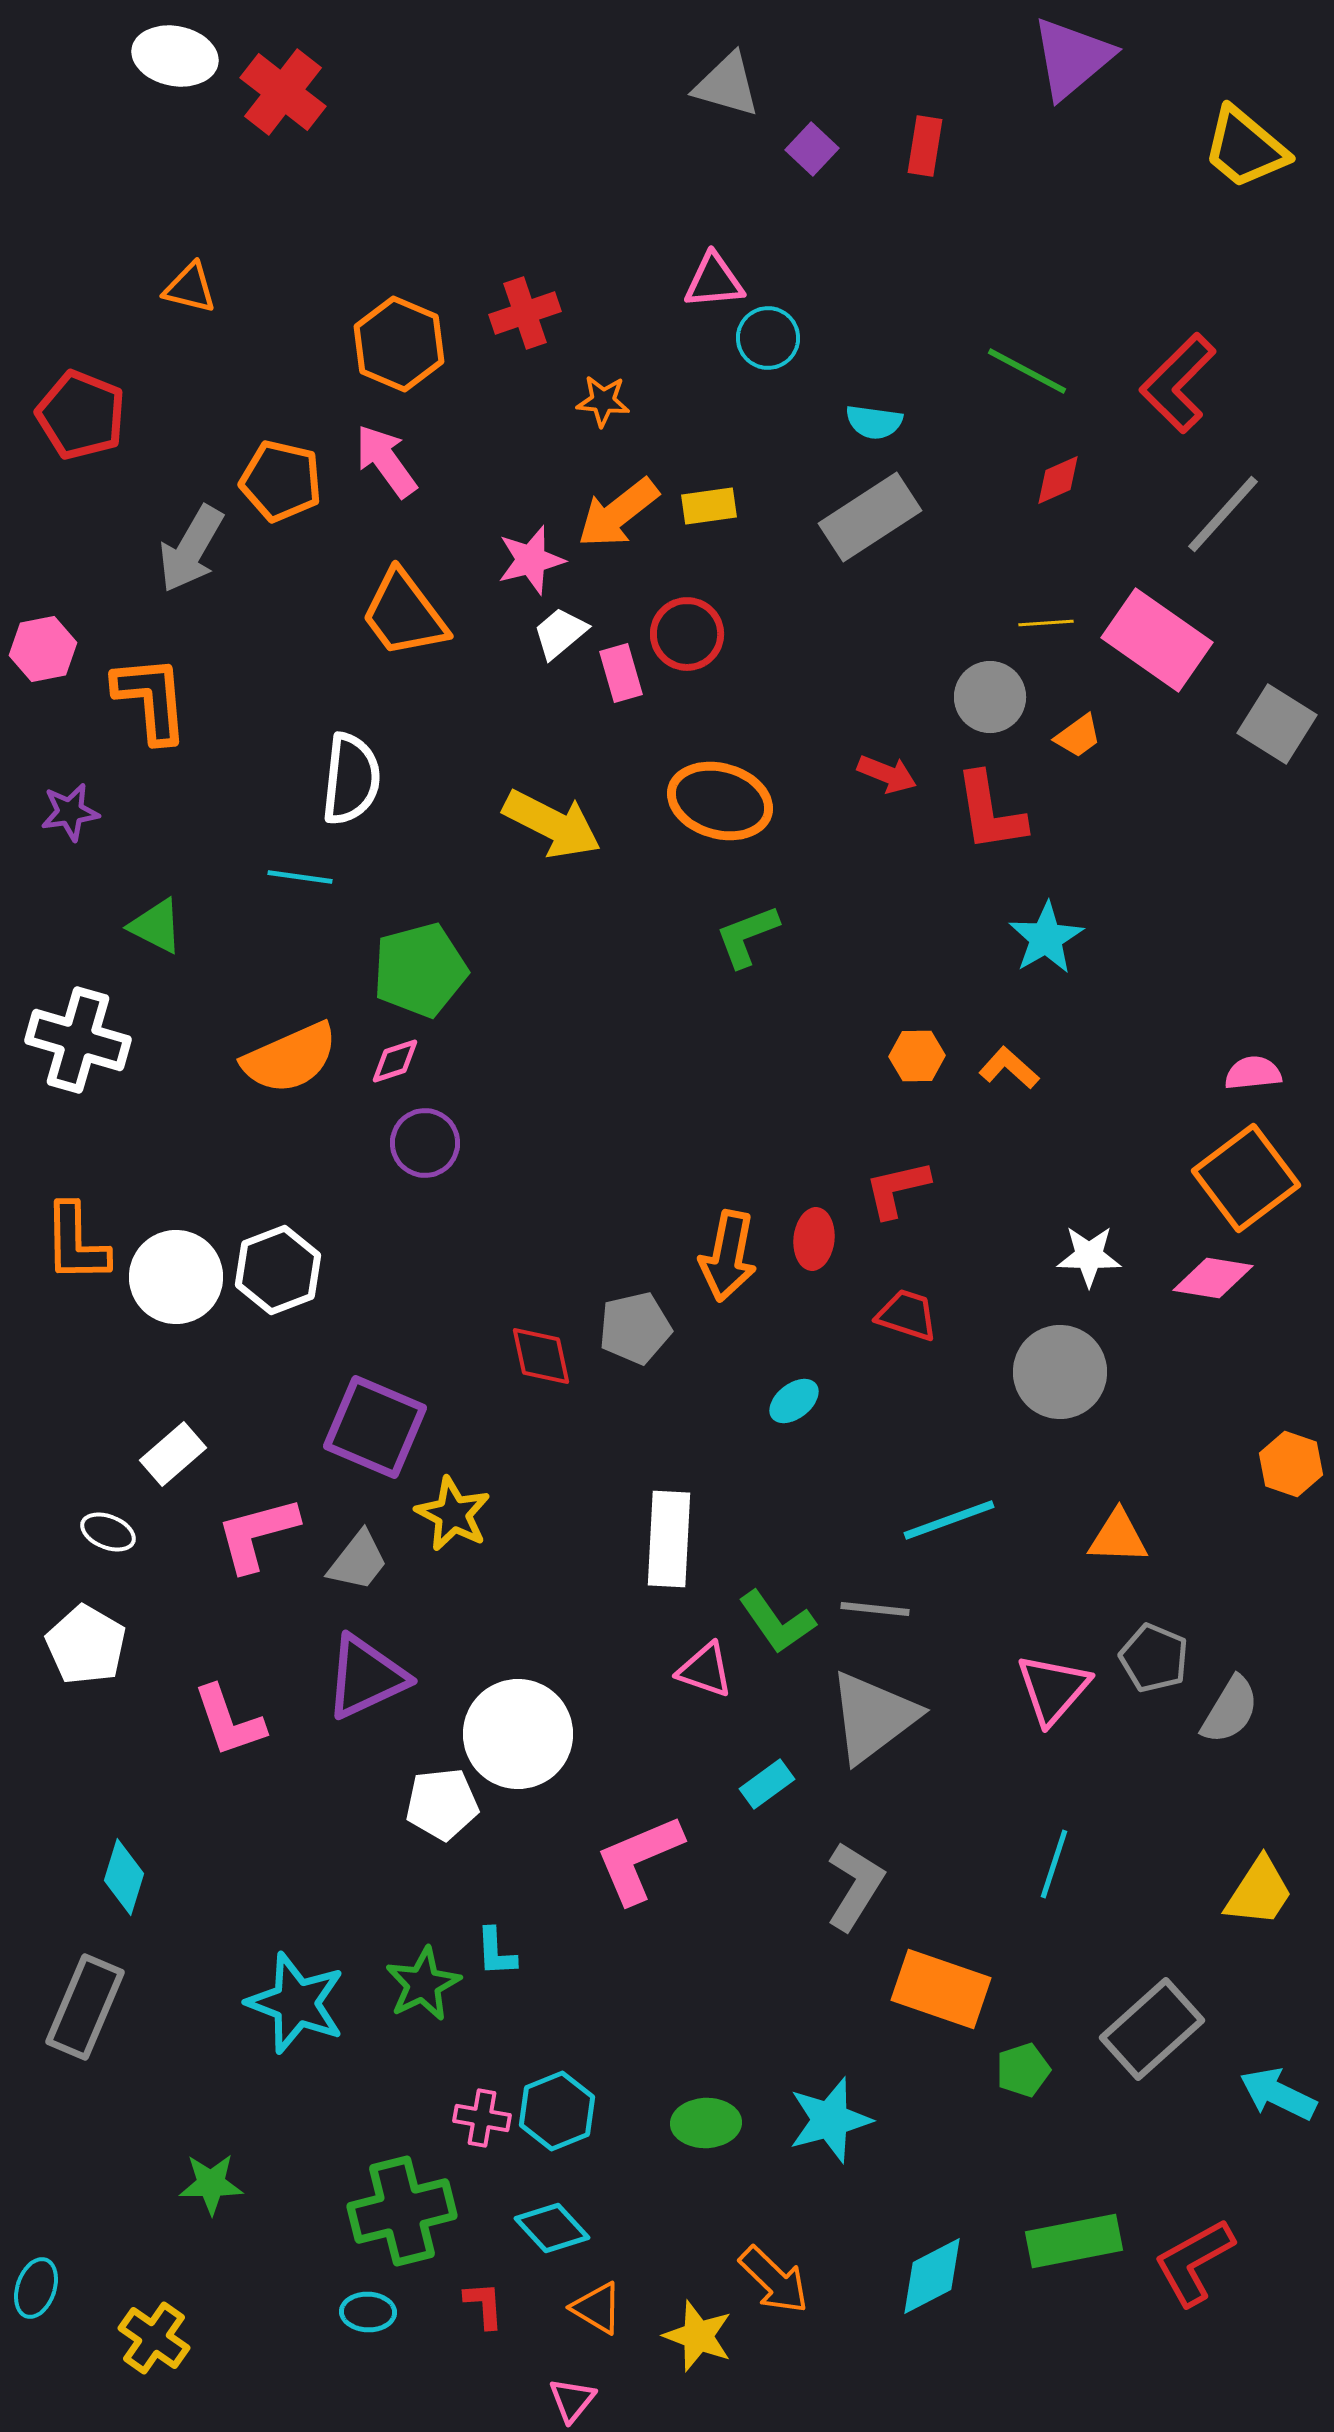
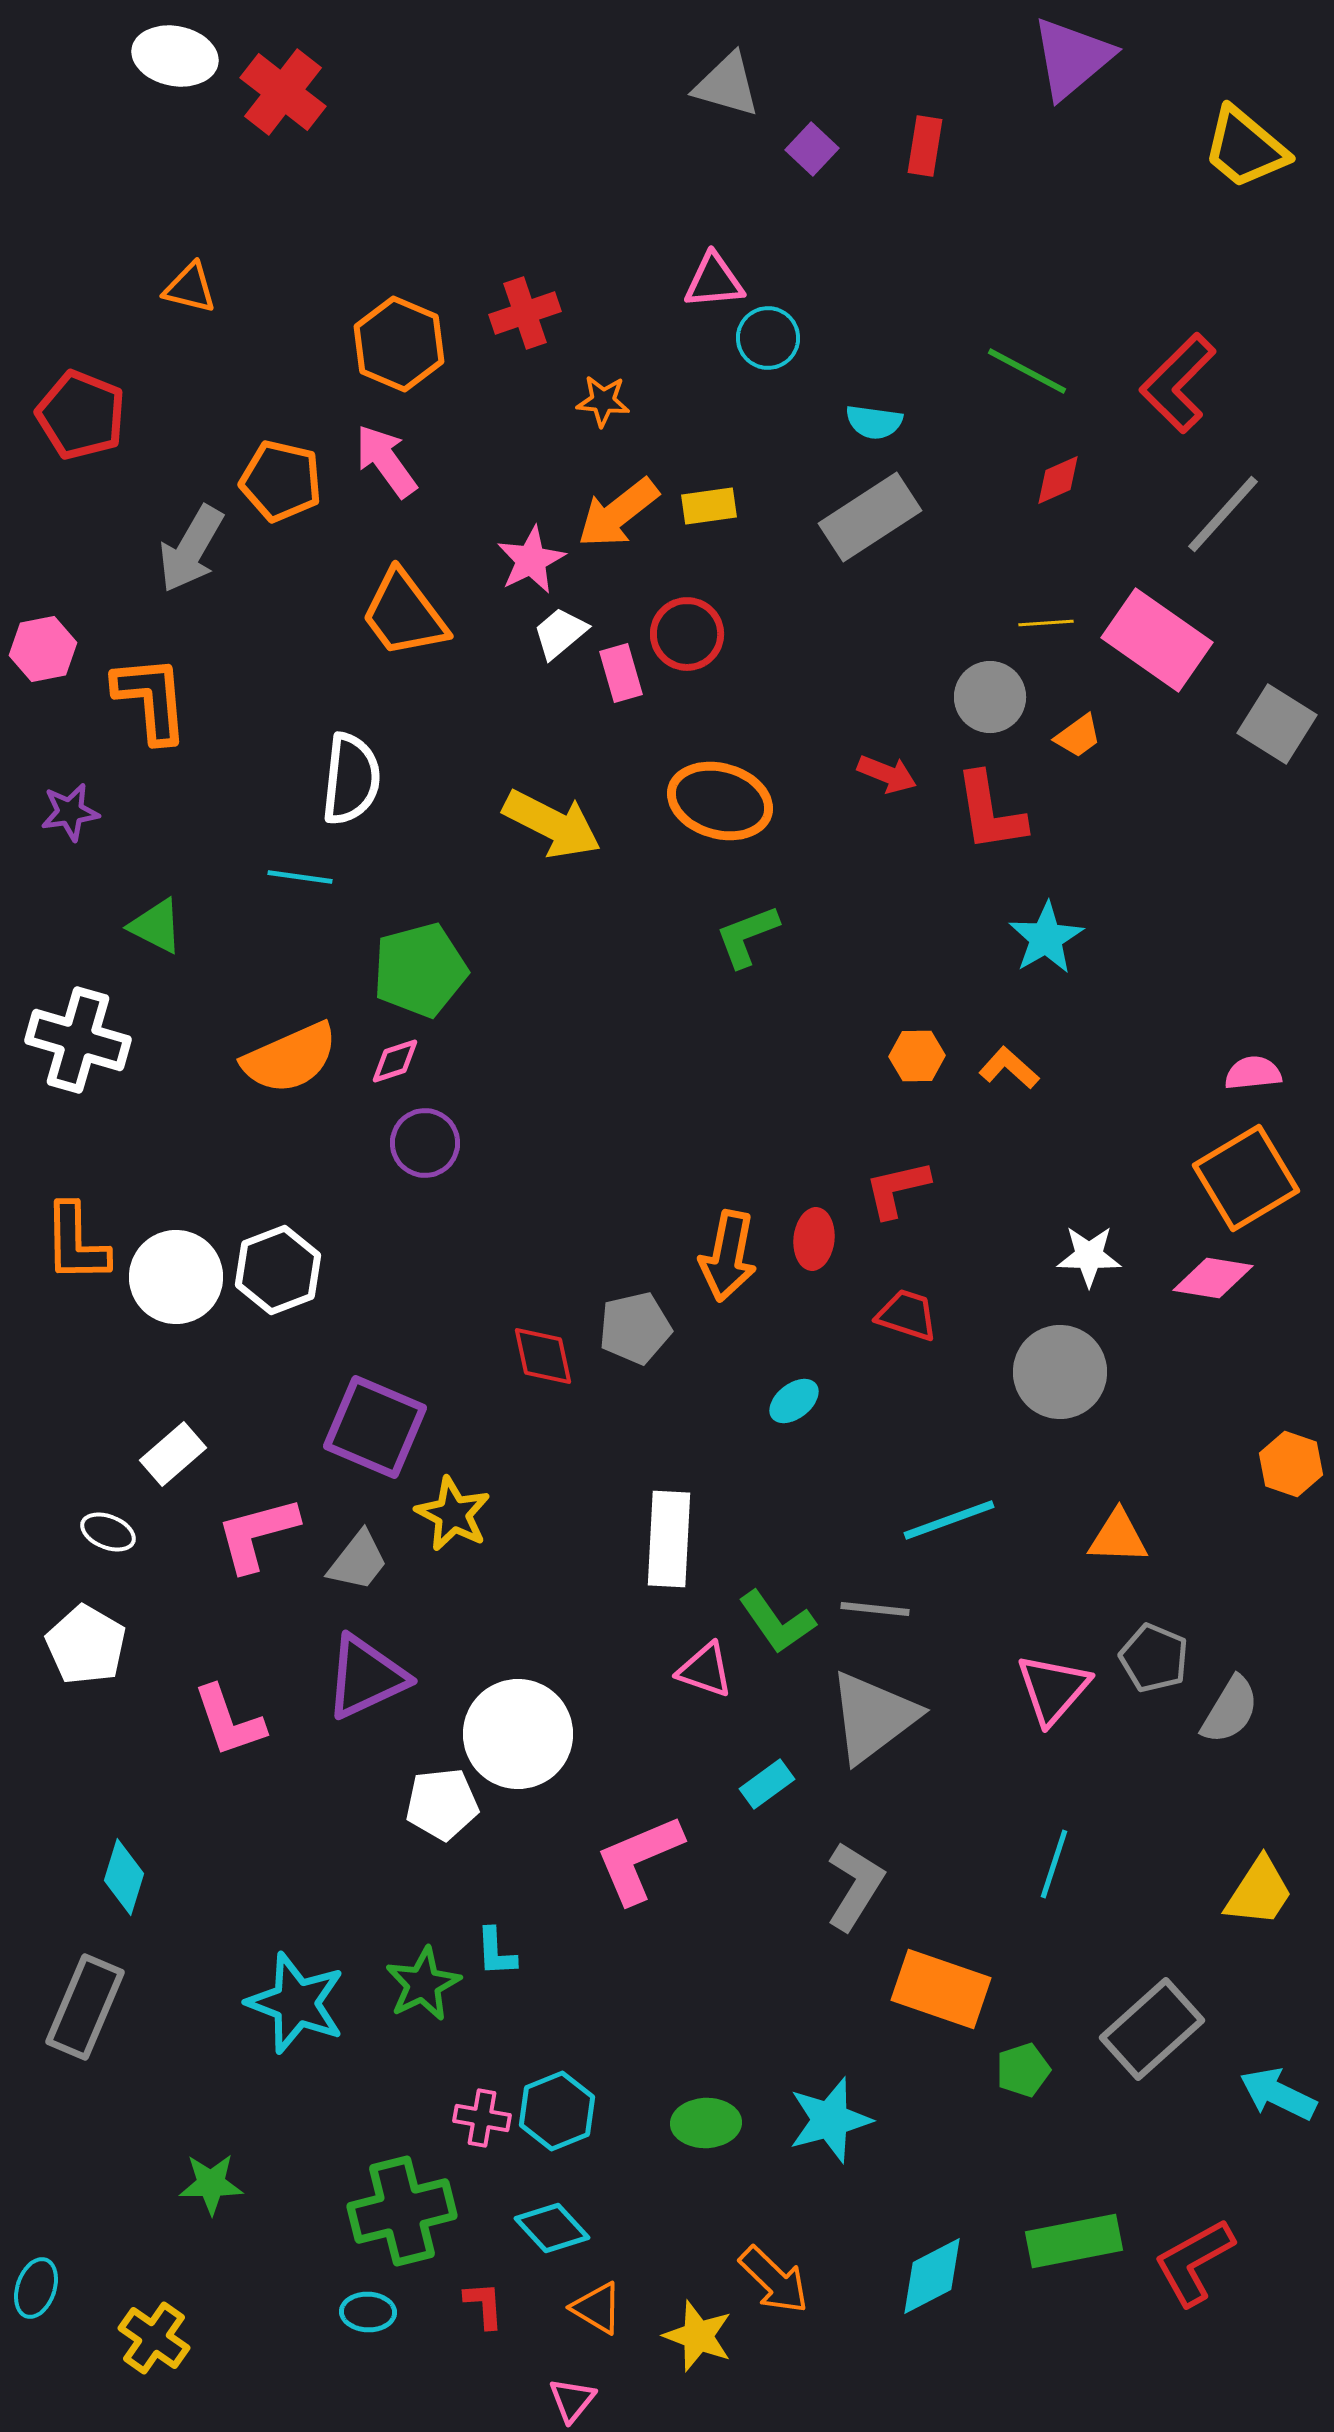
pink star at (531, 560): rotated 12 degrees counterclockwise
orange square at (1246, 1178): rotated 6 degrees clockwise
red diamond at (541, 1356): moved 2 px right
